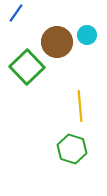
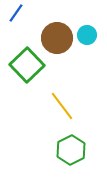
brown circle: moved 4 px up
green square: moved 2 px up
yellow line: moved 18 px left; rotated 32 degrees counterclockwise
green hexagon: moved 1 px left, 1 px down; rotated 16 degrees clockwise
